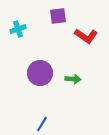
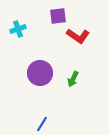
red L-shape: moved 8 px left
green arrow: rotated 112 degrees clockwise
